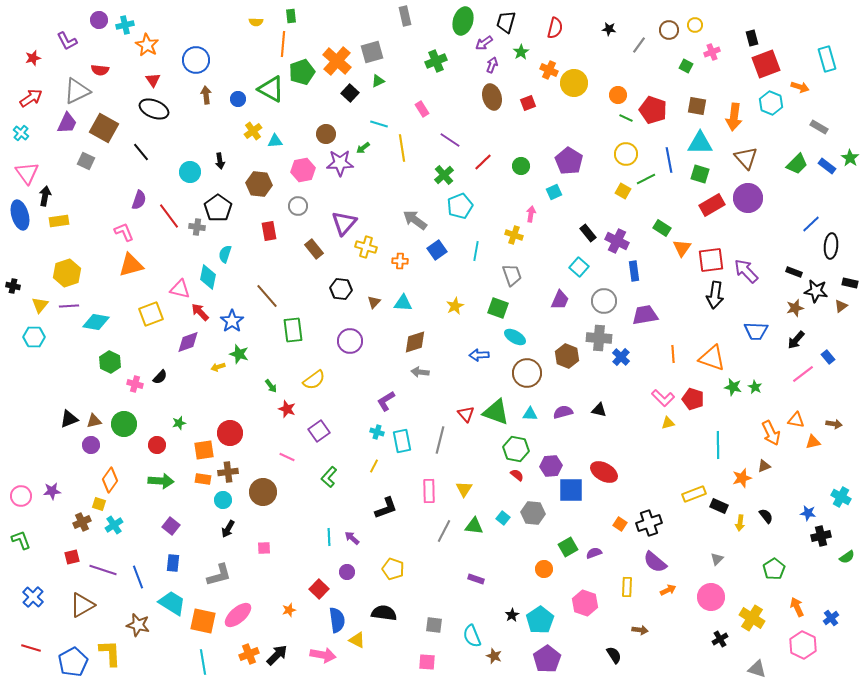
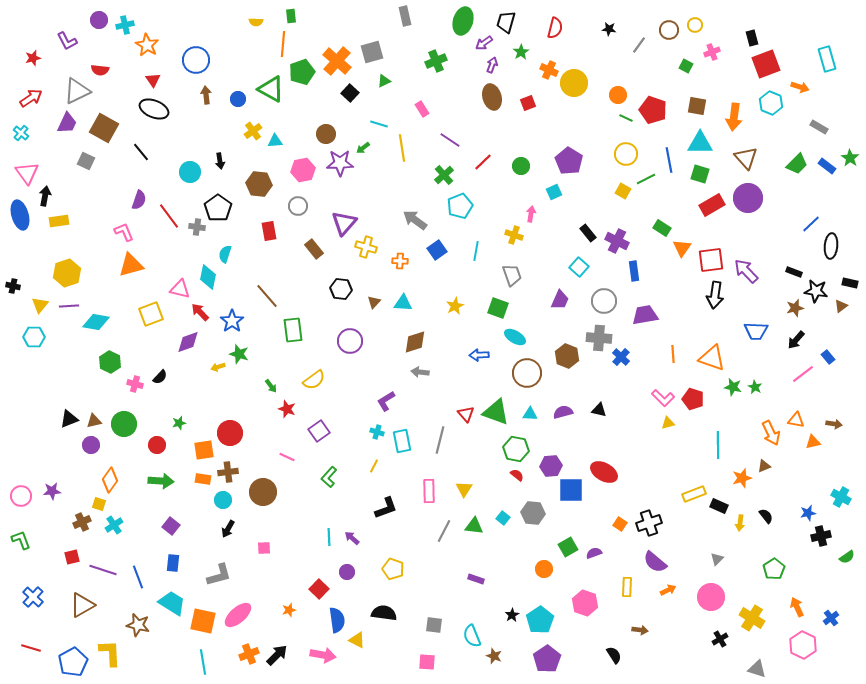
green triangle at (378, 81): moved 6 px right
blue star at (808, 513): rotated 21 degrees counterclockwise
